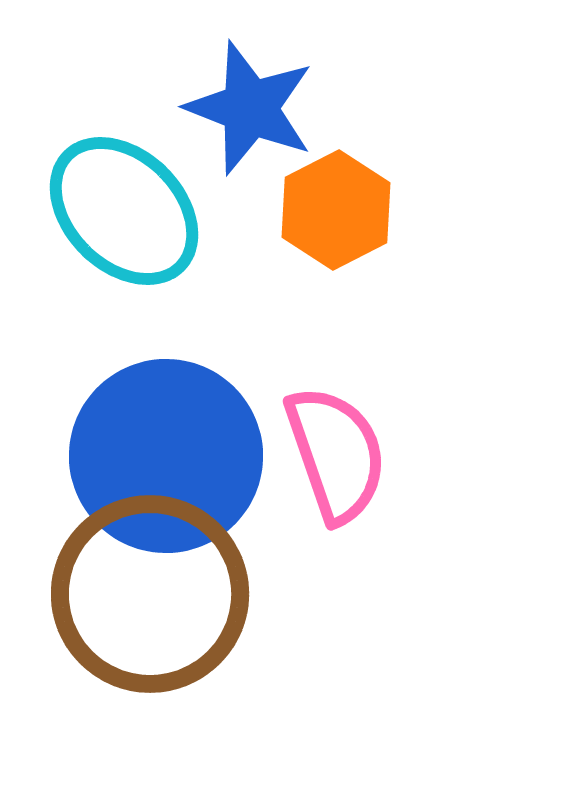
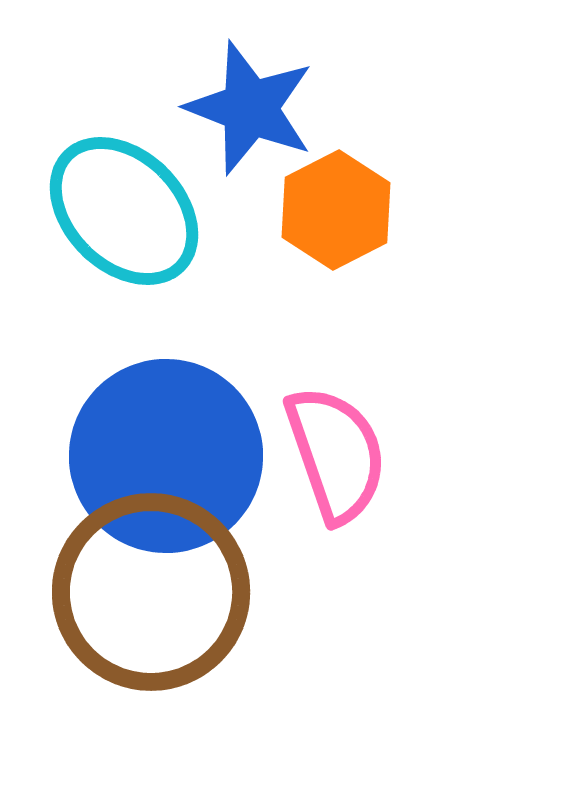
brown circle: moved 1 px right, 2 px up
